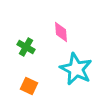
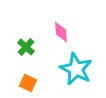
green cross: rotated 12 degrees clockwise
orange square: moved 1 px left, 3 px up
